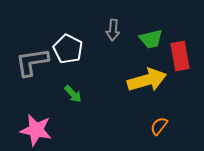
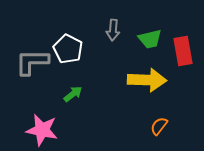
green trapezoid: moved 1 px left
red rectangle: moved 3 px right, 5 px up
gray L-shape: rotated 9 degrees clockwise
yellow arrow: rotated 18 degrees clockwise
green arrow: rotated 84 degrees counterclockwise
pink star: moved 6 px right
